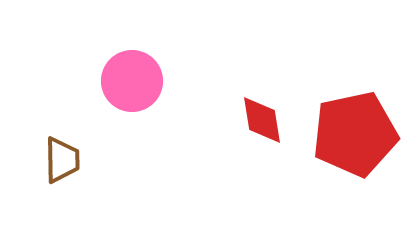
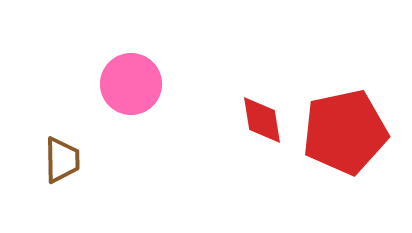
pink circle: moved 1 px left, 3 px down
red pentagon: moved 10 px left, 2 px up
